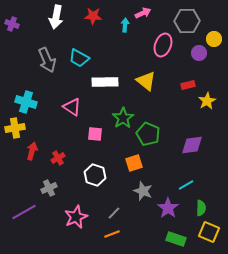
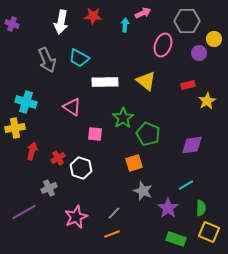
white arrow: moved 5 px right, 5 px down
white hexagon: moved 14 px left, 7 px up
